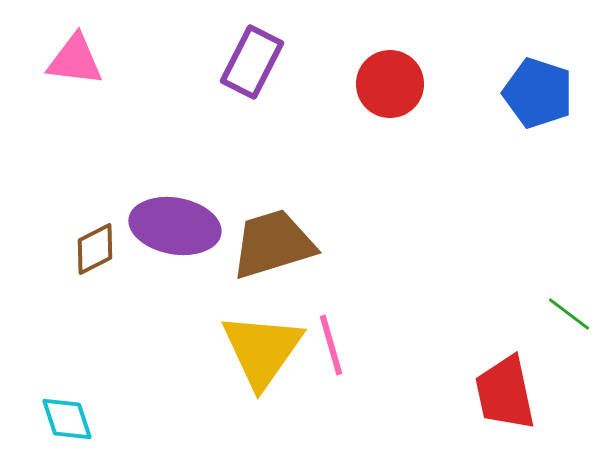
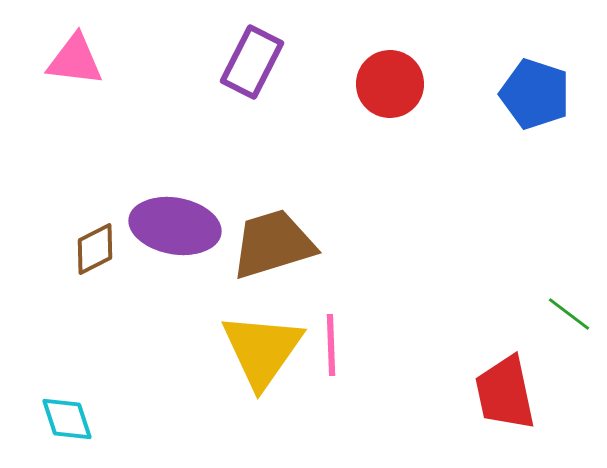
blue pentagon: moved 3 px left, 1 px down
pink line: rotated 14 degrees clockwise
